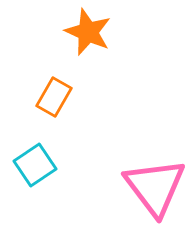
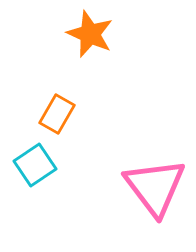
orange star: moved 2 px right, 2 px down
orange rectangle: moved 3 px right, 17 px down
